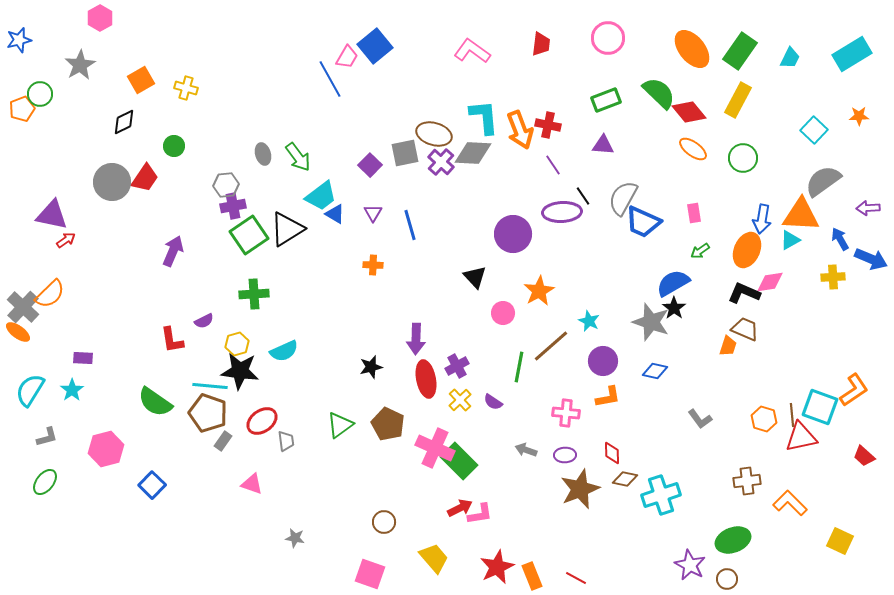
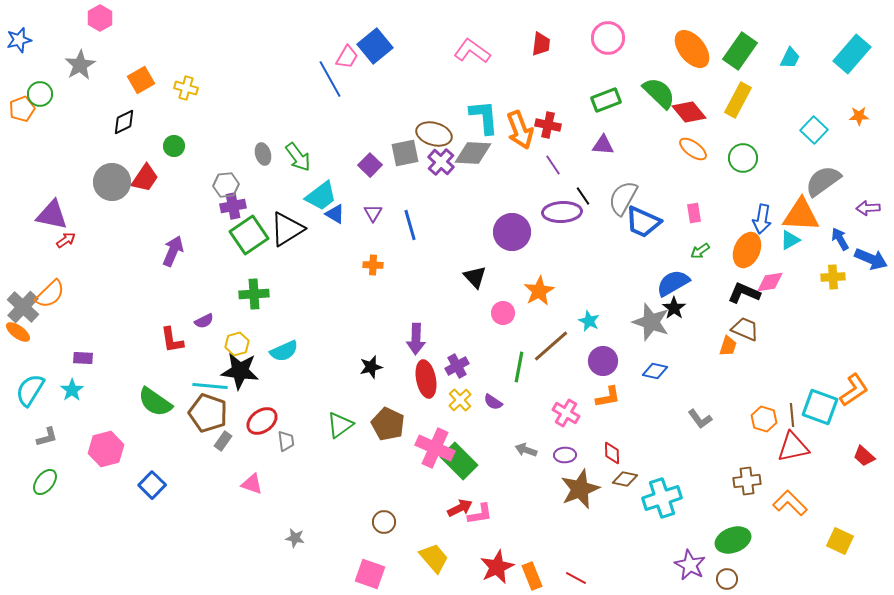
cyan rectangle at (852, 54): rotated 18 degrees counterclockwise
purple circle at (513, 234): moved 1 px left, 2 px up
pink cross at (566, 413): rotated 24 degrees clockwise
red triangle at (801, 437): moved 8 px left, 10 px down
cyan cross at (661, 495): moved 1 px right, 3 px down
